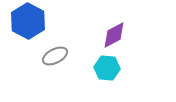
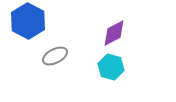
purple diamond: moved 2 px up
cyan hexagon: moved 4 px right, 1 px up; rotated 10 degrees clockwise
